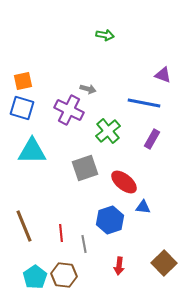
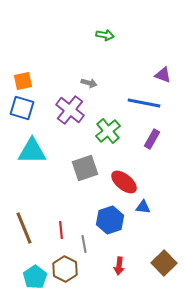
gray arrow: moved 1 px right, 6 px up
purple cross: moved 1 px right; rotated 12 degrees clockwise
brown line: moved 2 px down
red line: moved 3 px up
brown hexagon: moved 1 px right, 6 px up; rotated 20 degrees clockwise
